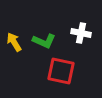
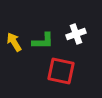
white cross: moved 5 px left, 1 px down; rotated 30 degrees counterclockwise
green L-shape: moved 1 px left; rotated 25 degrees counterclockwise
